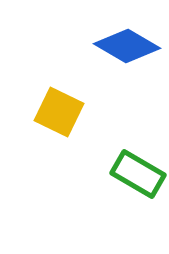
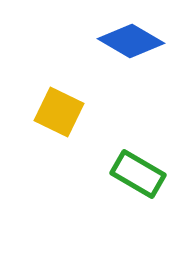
blue diamond: moved 4 px right, 5 px up
